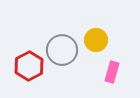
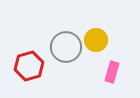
gray circle: moved 4 px right, 3 px up
red hexagon: rotated 12 degrees clockwise
